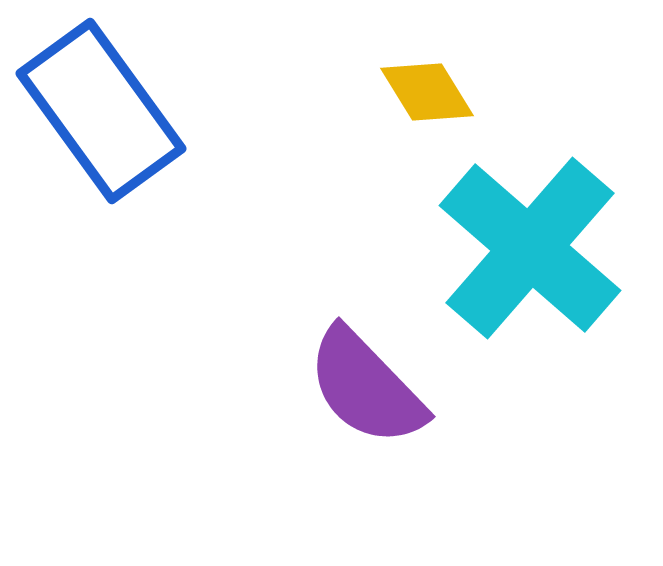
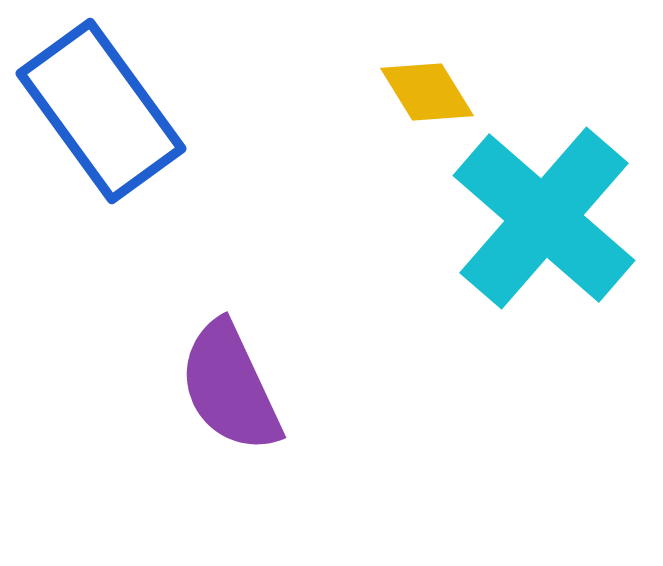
cyan cross: moved 14 px right, 30 px up
purple semicircle: moved 136 px left; rotated 19 degrees clockwise
